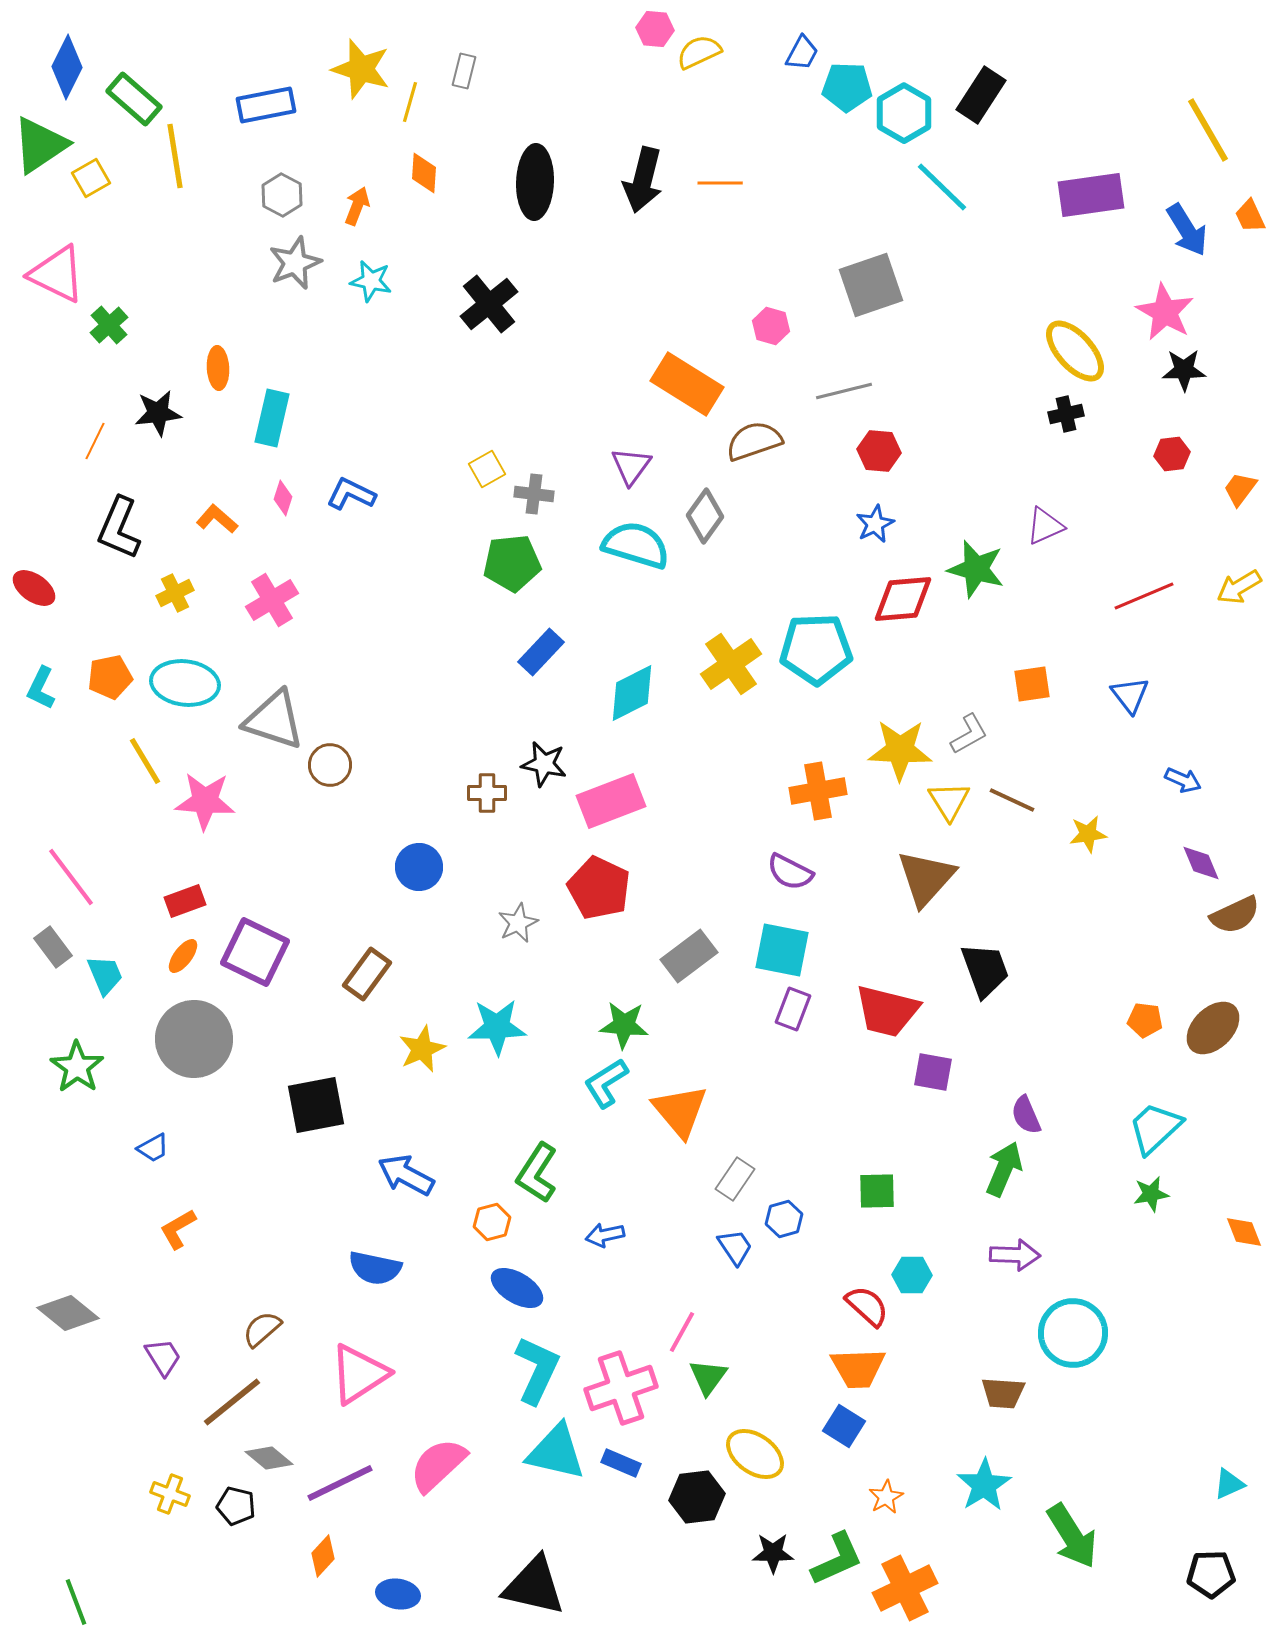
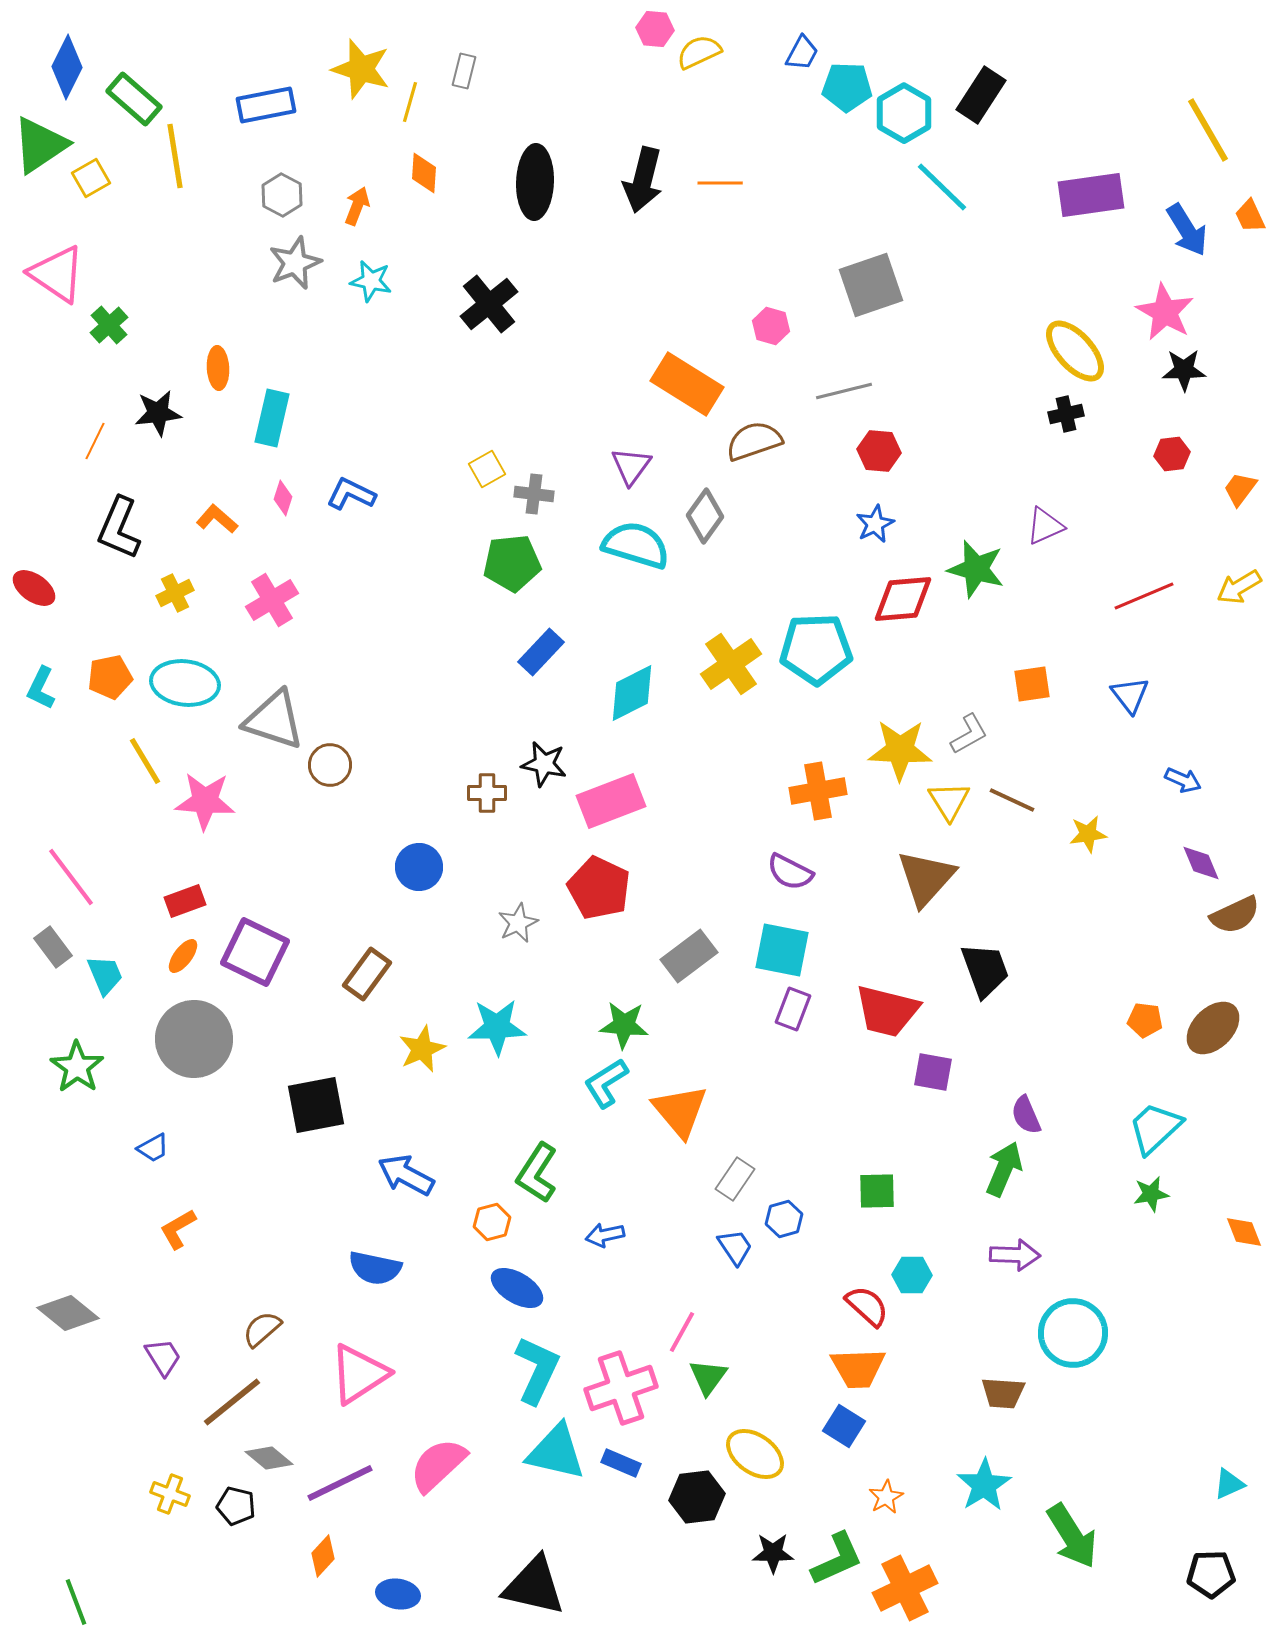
pink triangle at (57, 274): rotated 8 degrees clockwise
